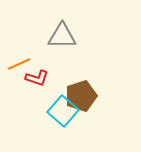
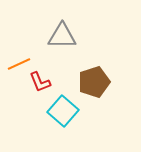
red L-shape: moved 3 px right, 4 px down; rotated 50 degrees clockwise
brown pentagon: moved 13 px right, 14 px up
